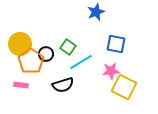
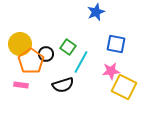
cyan line: rotated 30 degrees counterclockwise
